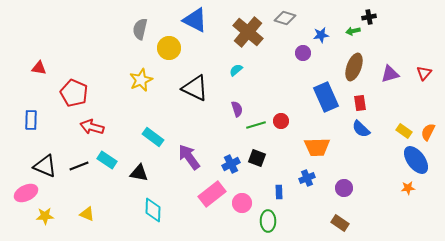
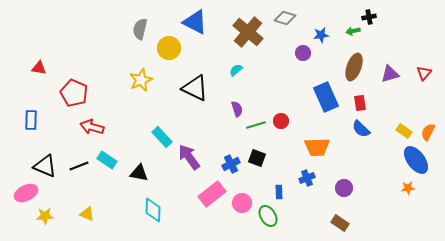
blue triangle at (195, 20): moved 2 px down
cyan rectangle at (153, 137): moved 9 px right; rotated 10 degrees clockwise
green ellipse at (268, 221): moved 5 px up; rotated 30 degrees counterclockwise
